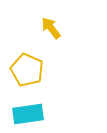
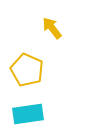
yellow arrow: moved 1 px right
